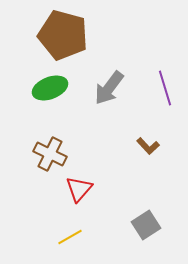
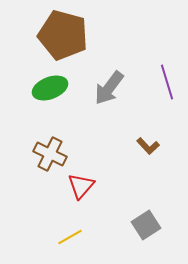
purple line: moved 2 px right, 6 px up
red triangle: moved 2 px right, 3 px up
